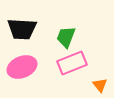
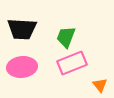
pink ellipse: rotated 16 degrees clockwise
